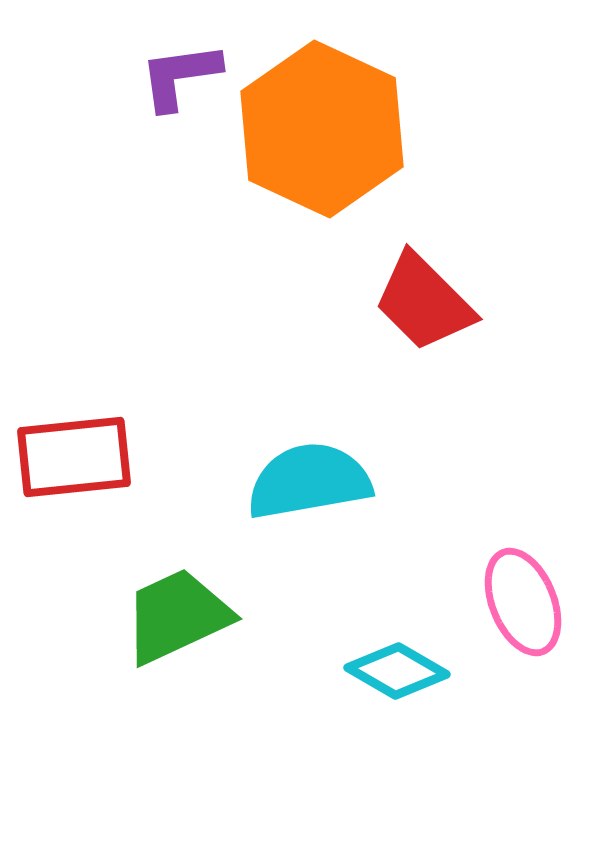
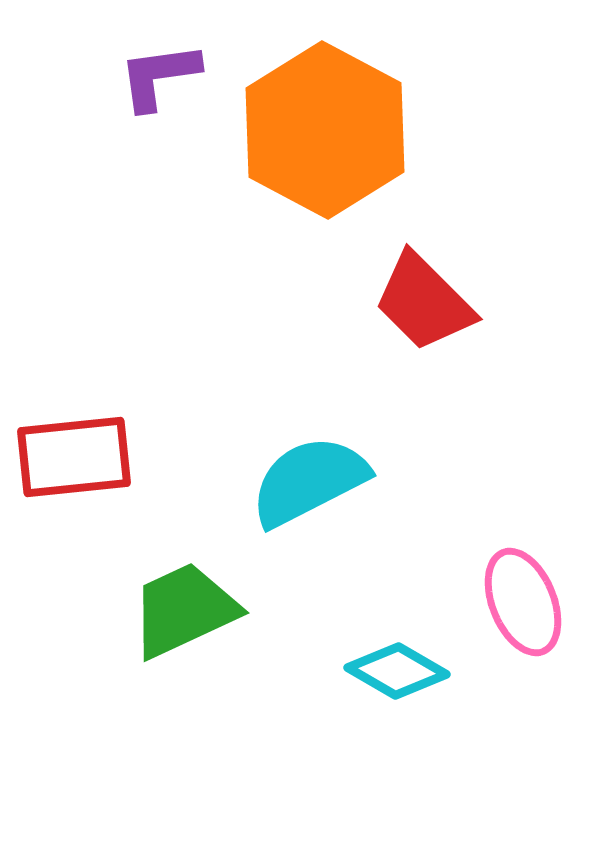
purple L-shape: moved 21 px left
orange hexagon: moved 3 px right, 1 px down; rotated 3 degrees clockwise
cyan semicircle: rotated 17 degrees counterclockwise
green trapezoid: moved 7 px right, 6 px up
